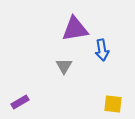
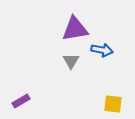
blue arrow: rotated 70 degrees counterclockwise
gray triangle: moved 7 px right, 5 px up
purple rectangle: moved 1 px right, 1 px up
